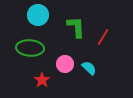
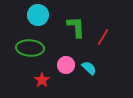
pink circle: moved 1 px right, 1 px down
